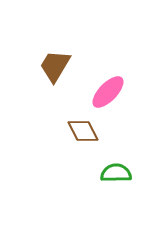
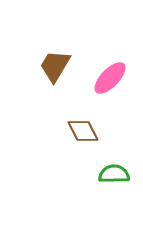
pink ellipse: moved 2 px right, 14 px up
green semicircle: moved 2 px left, 1 px down
